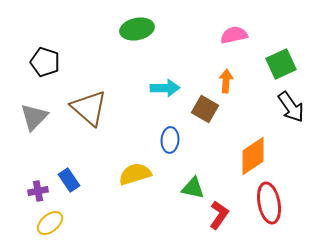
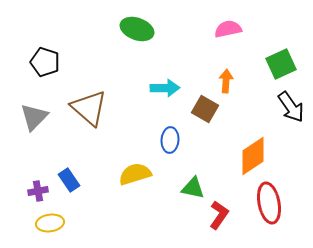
green ellipse: rotated 32 degrees clockwise
pink semicircle: moved 6 px left, 6 px up
yellow ellipse: rotated 32 degrees clockwise
